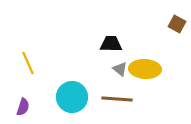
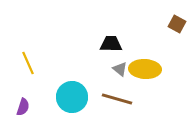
brown line: rotated 12 degrees clockwise
